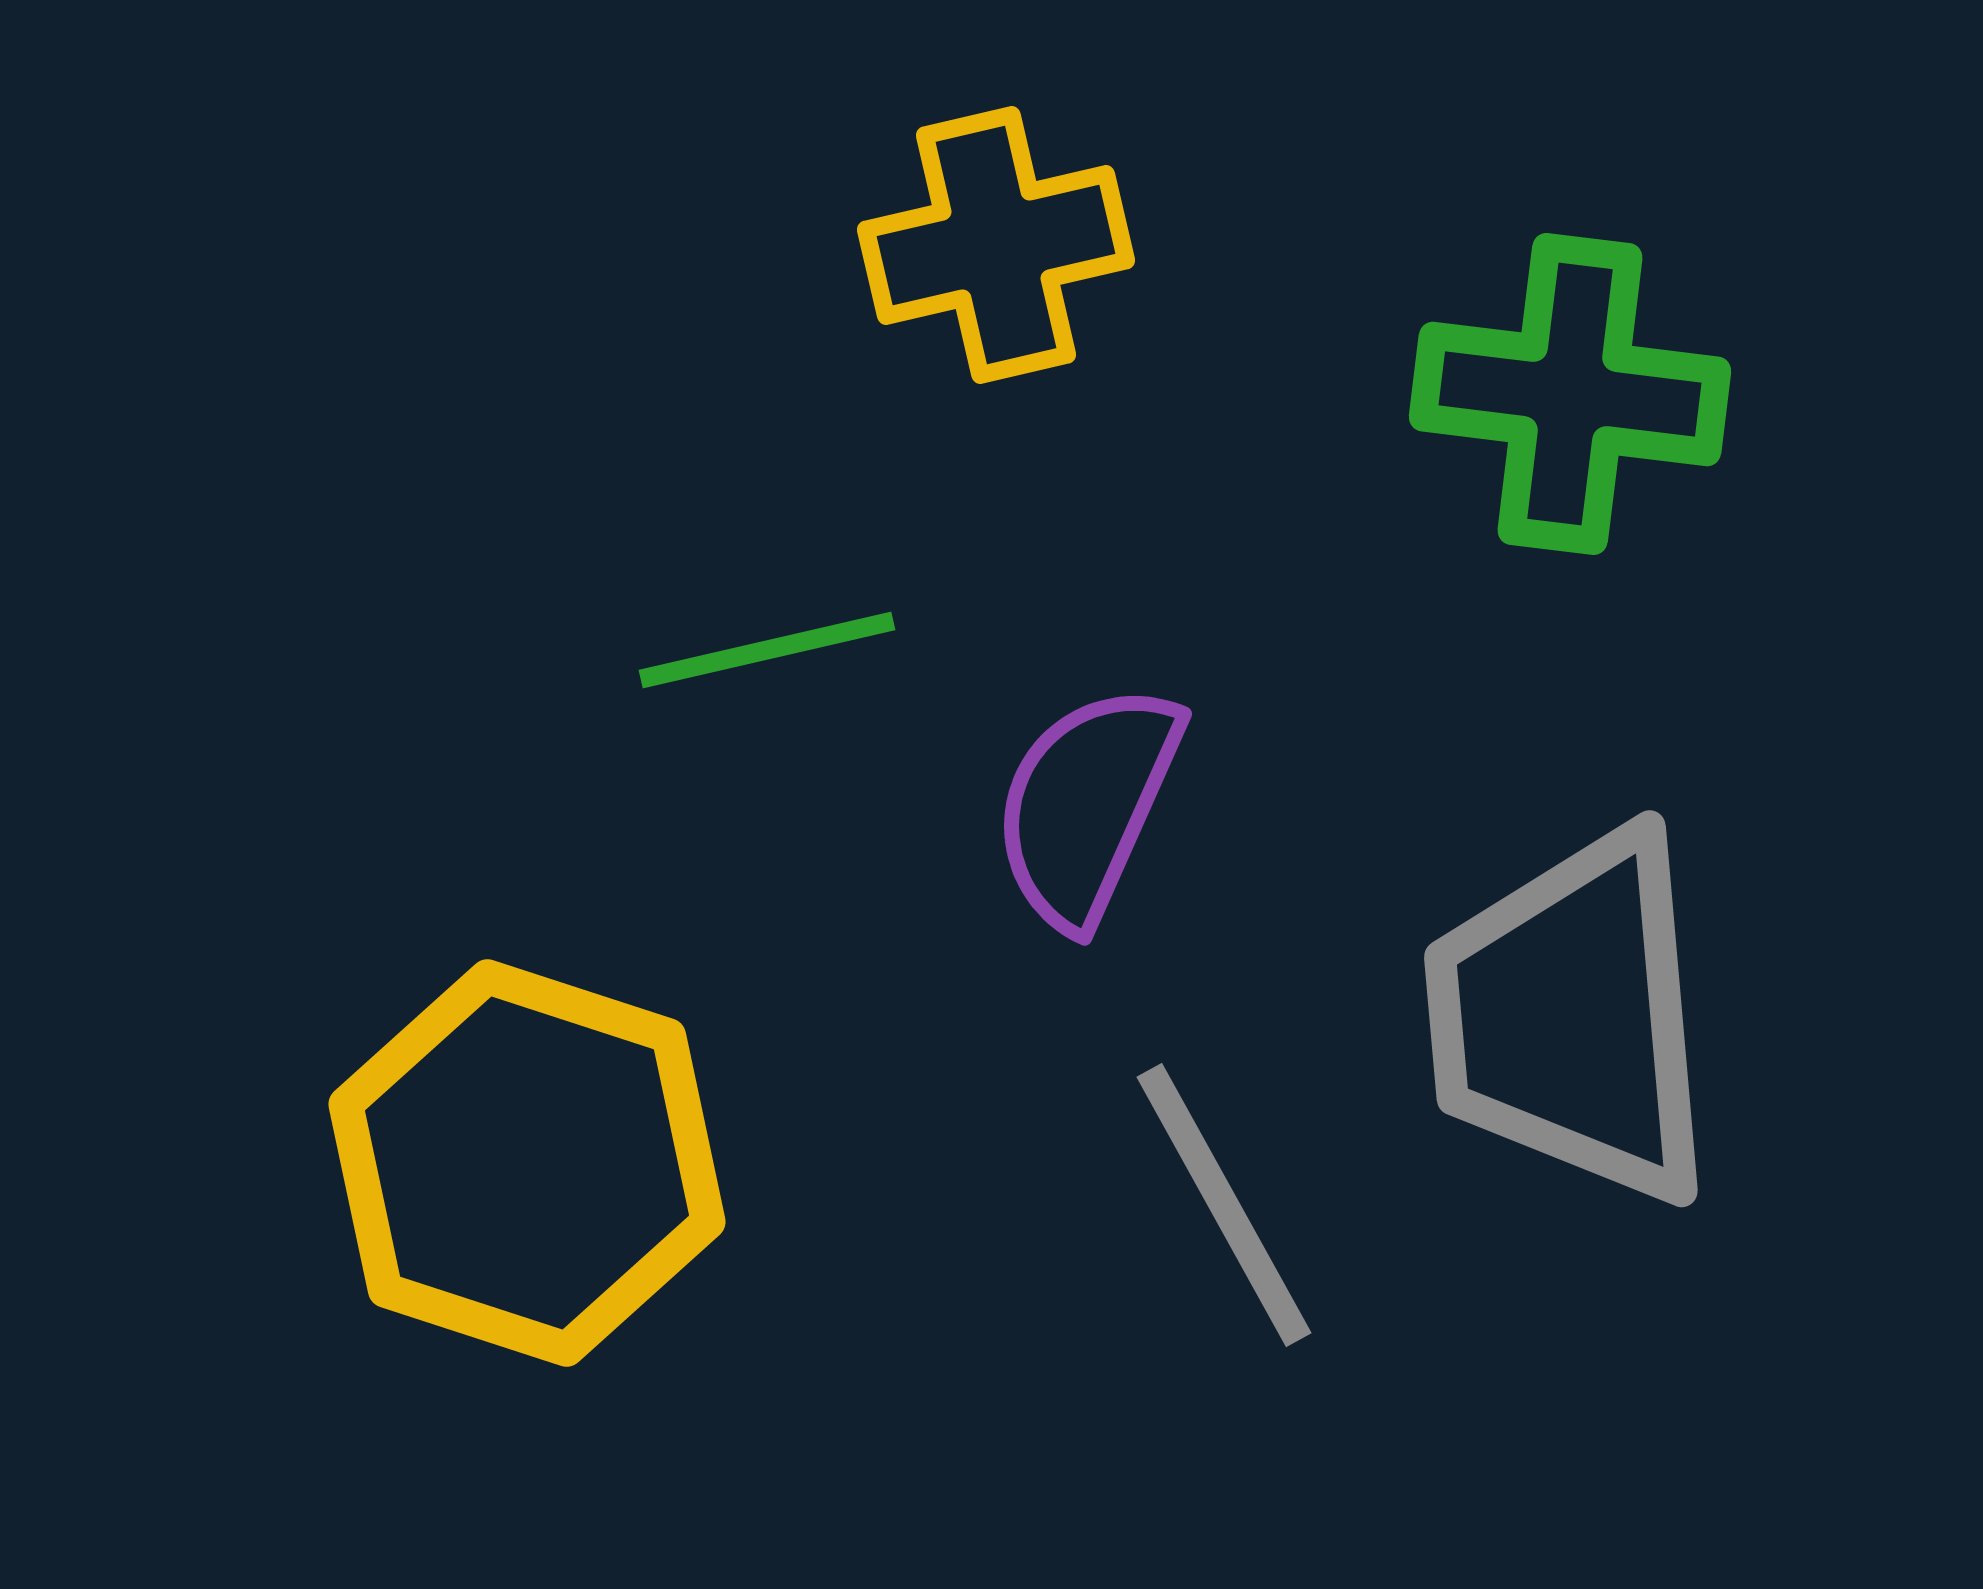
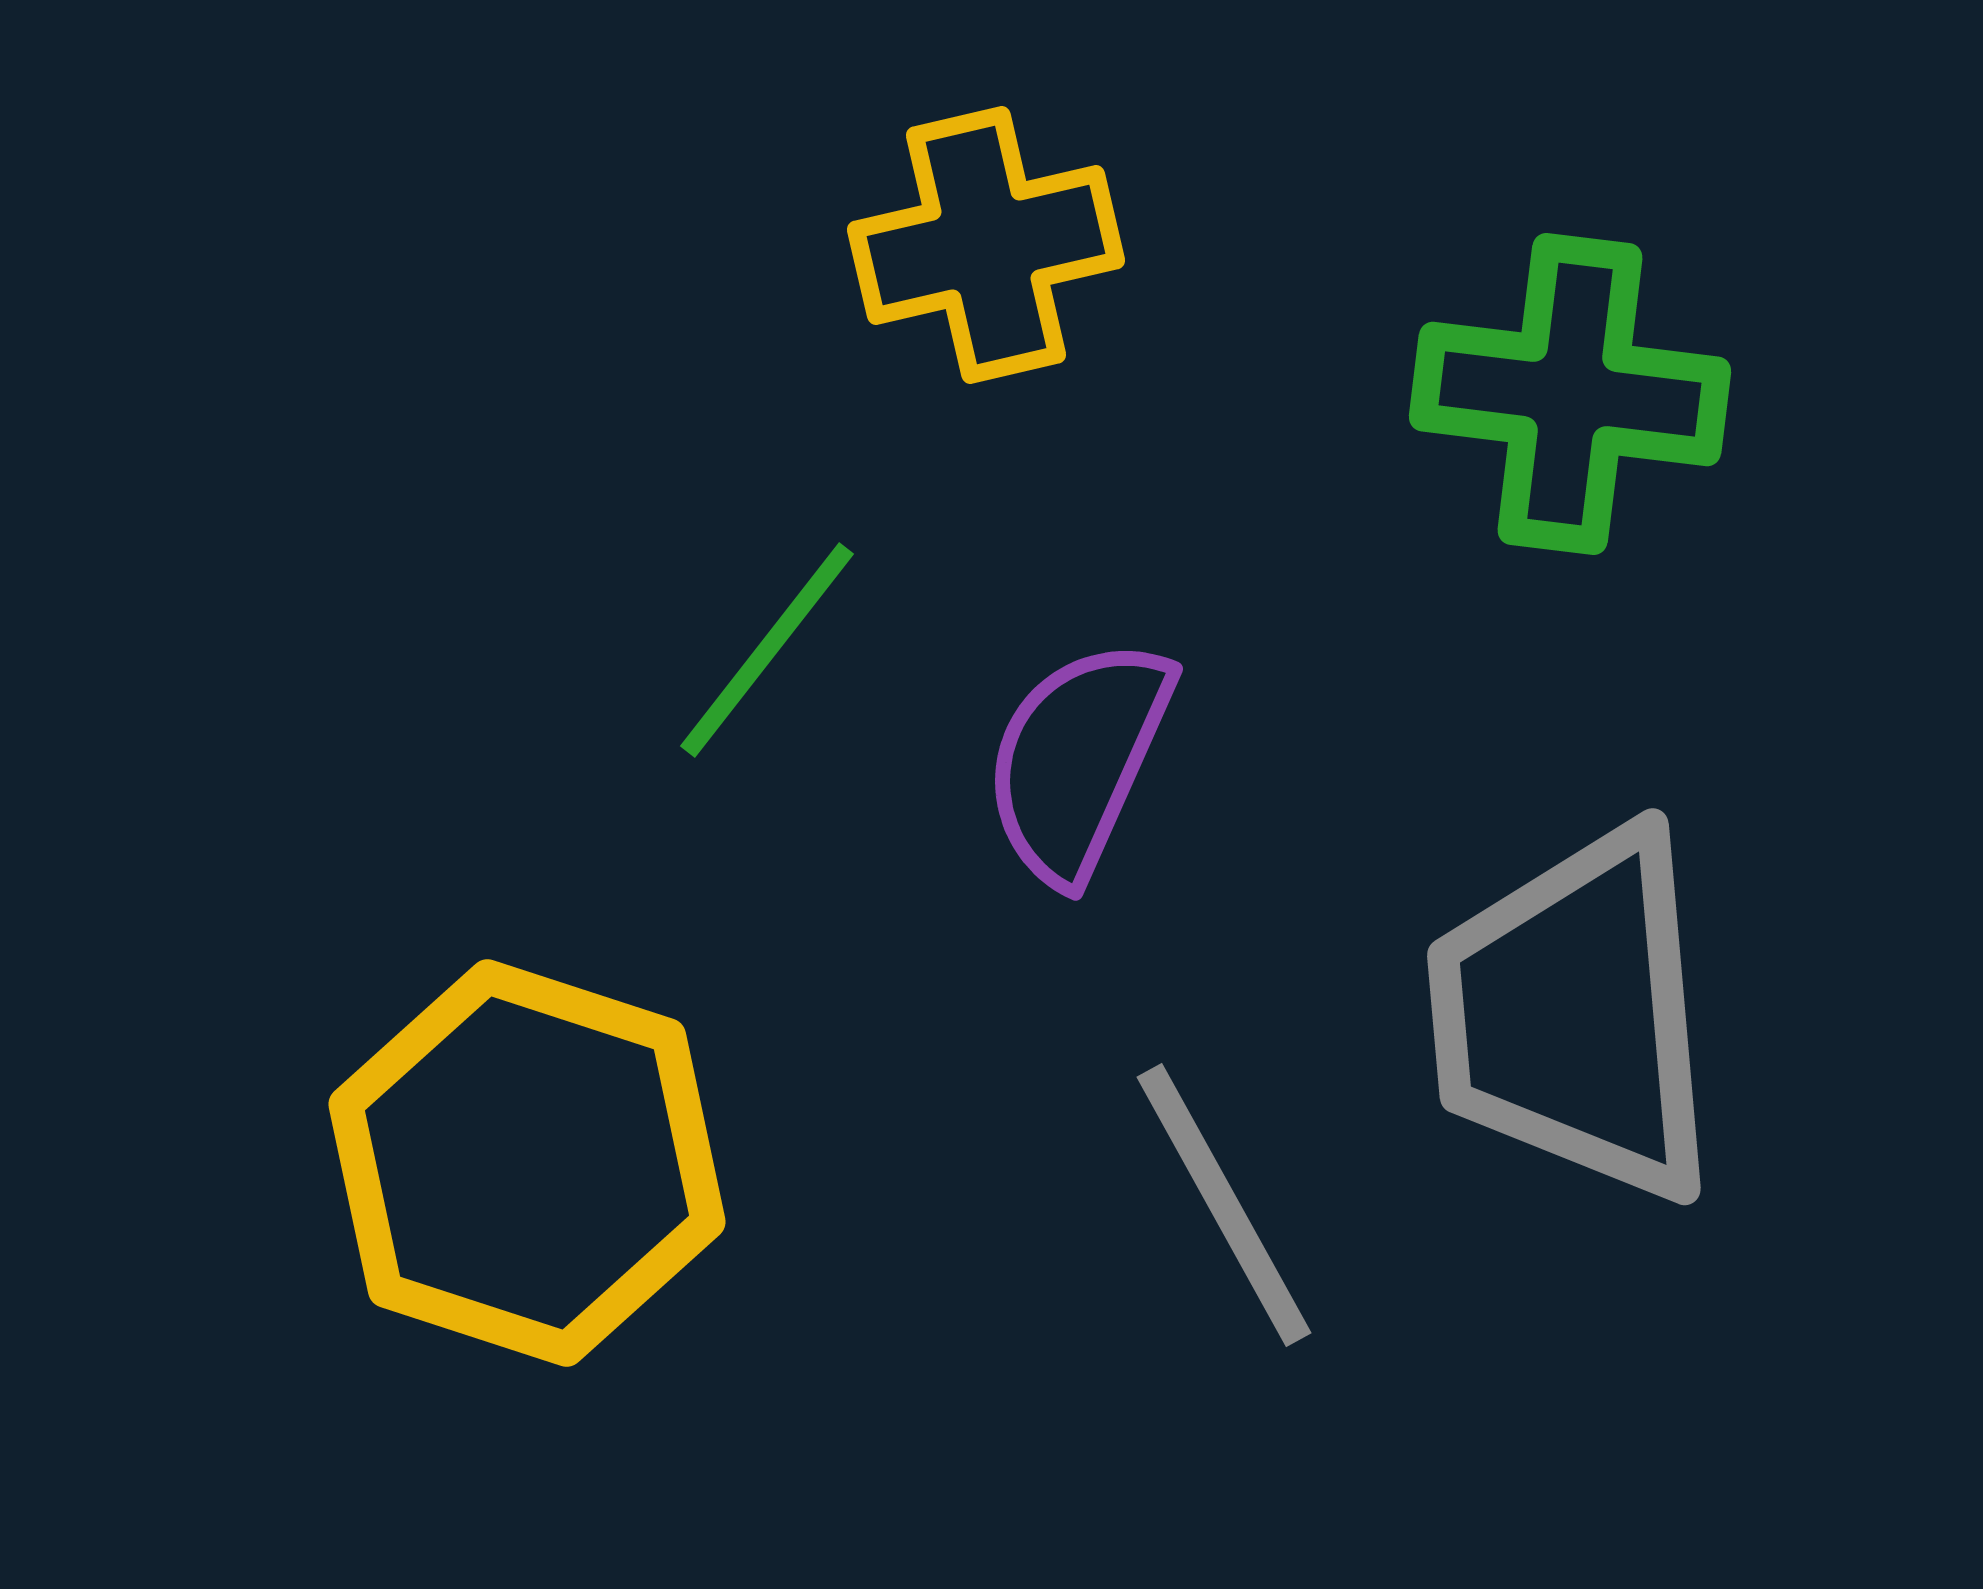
yellow cross: moved 10 px left
green line: rotated 39 degrees counterclockwise
purple semicircle: moved 9 px left, 45 px up
gray trapezoid: moved 3 px right, 2 px up
